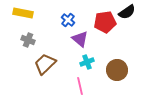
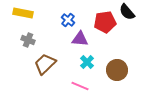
black semicircle: rotated 84 degrees clockwise
purple triangle: rotated 36 degrees counterclockwise
cyan cross: rotated 24 degrees counterclockwise
pink line: rotated 54 degrees counterclockwise
